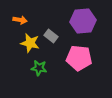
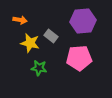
pink pentagon: rotated 10 degrees counterclockwise
